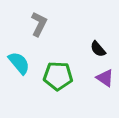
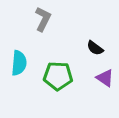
gray L-shape: moved 4 px right, 5 px up
black semicircle: moved 3 px left, 1 px up; rotated 12 degrees counterclockwise
cyan semicircle: rotated 45 degrees clockwise
